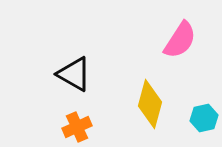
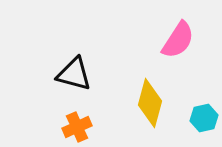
pink semicircle: moved 2 px left
black triangle: rotated 15 degrees counterclockwise
yellow diamond: moved 1 px up
